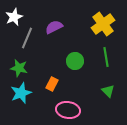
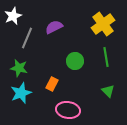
white star: moved 1 px left, 1 px up
